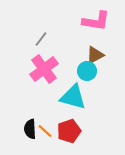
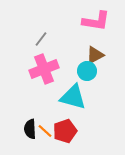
pink cross: rotated 16 degrees clockwise
red pentagon: moved 4 px left
